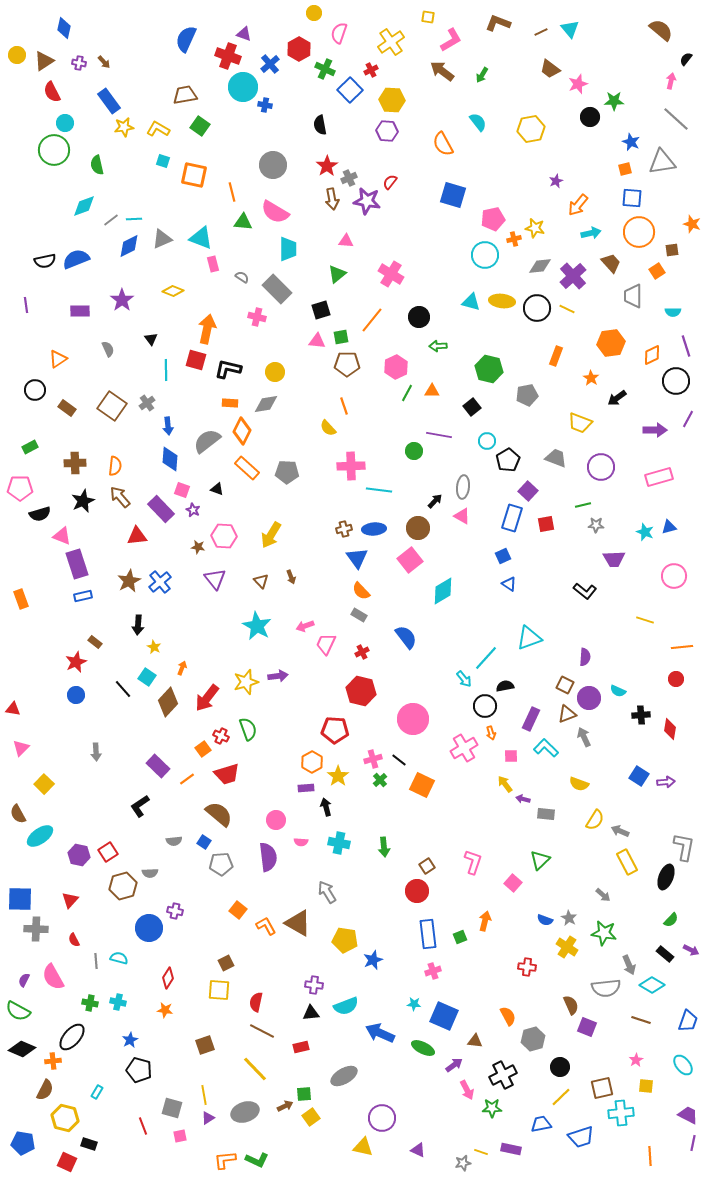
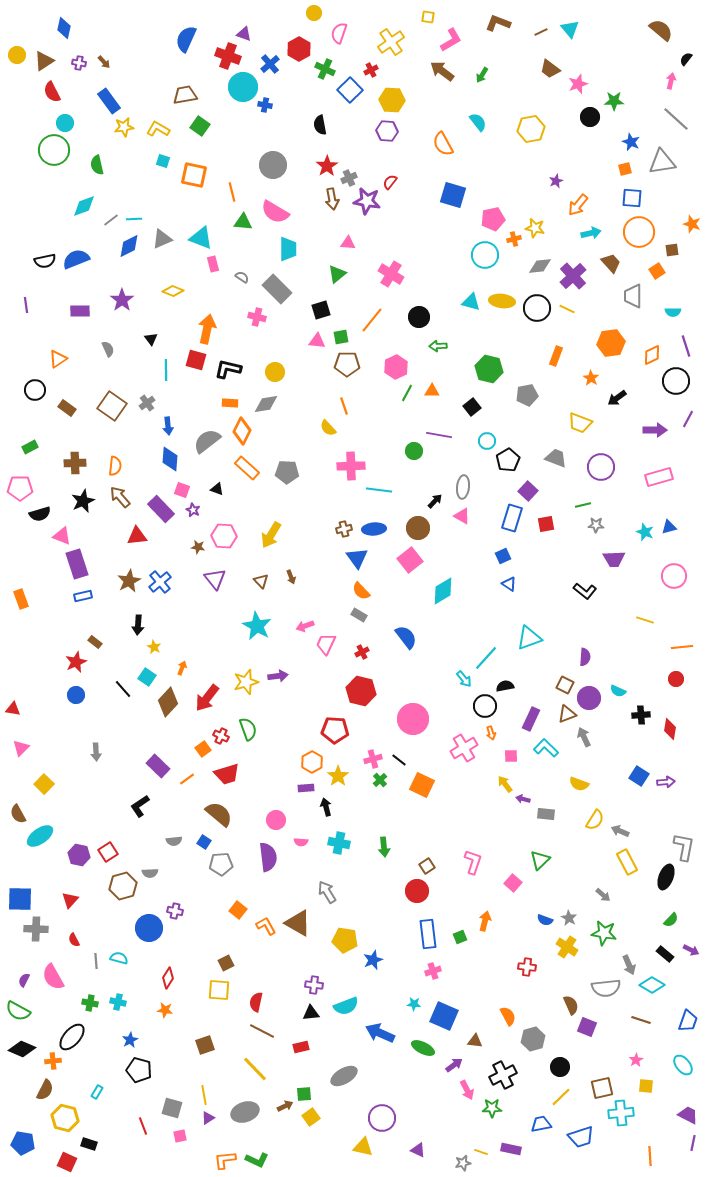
pink triangle at (346, 241): moved 2 px right, 2 px down
